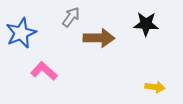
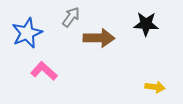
blue star: moved 6 px right
